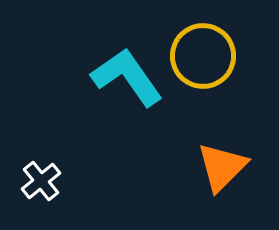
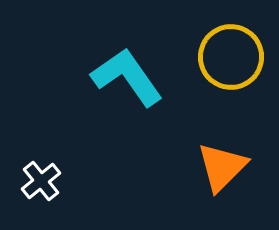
yellow circle: moved 28 px right, 1 px down
